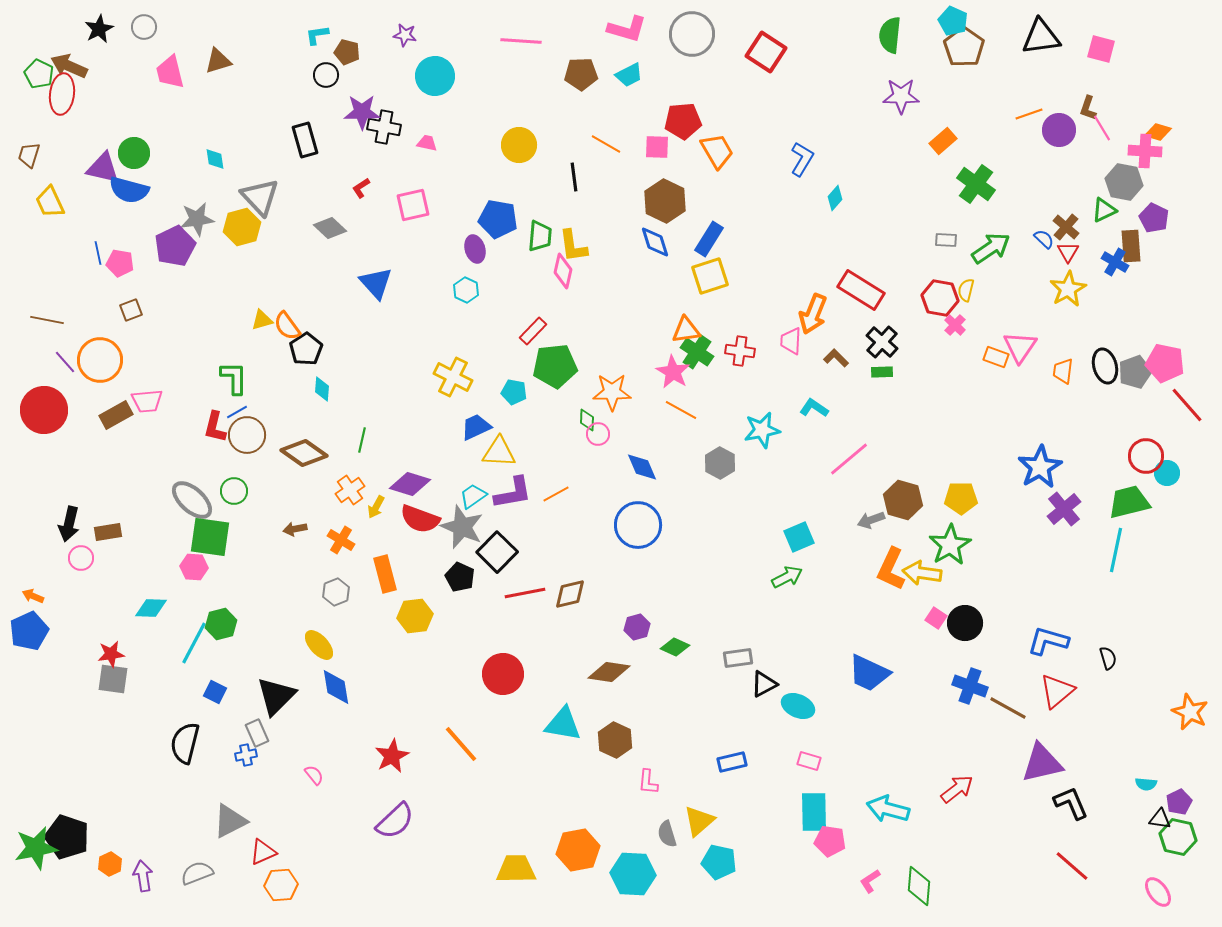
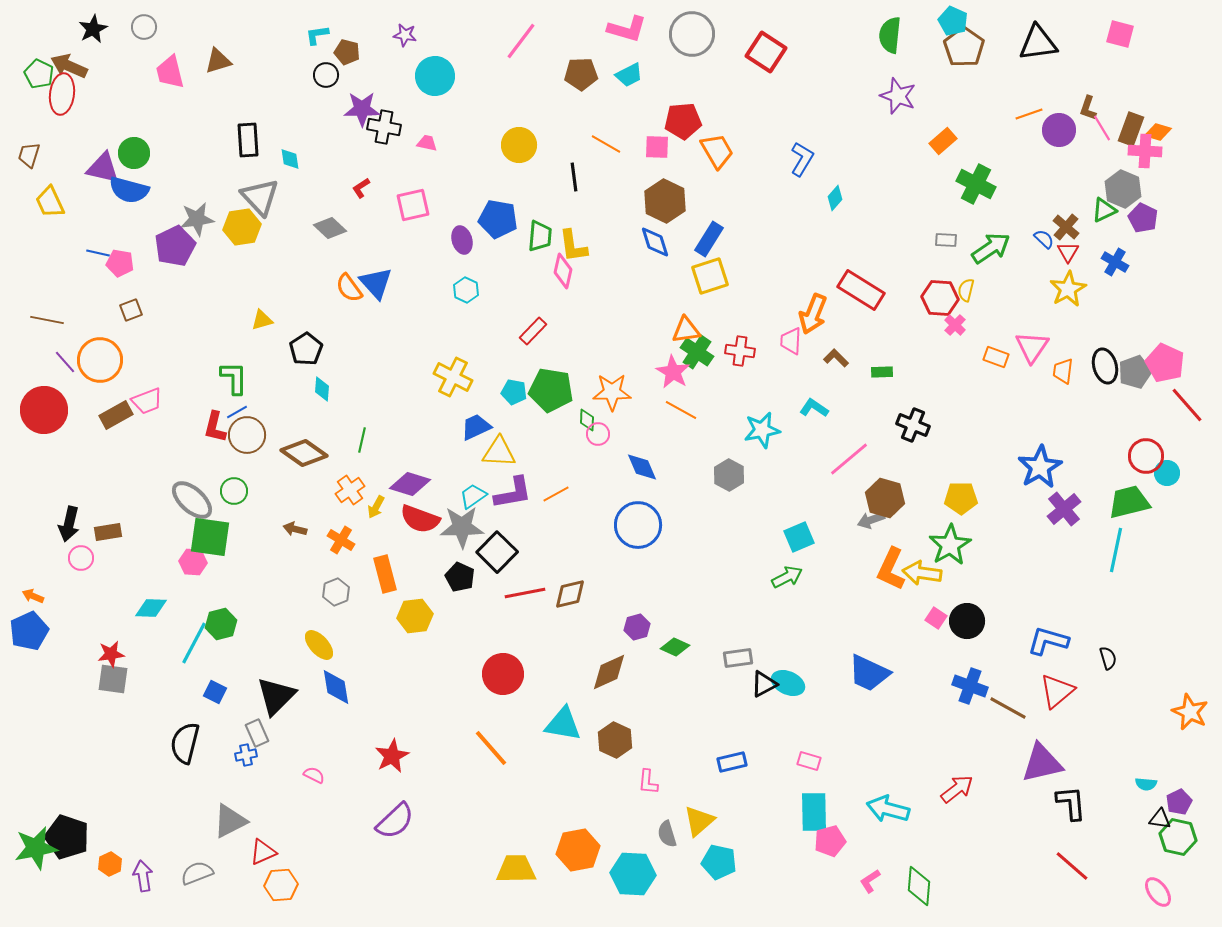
black star at (99, 29): moved 6 px left
black triangle at (1041, 37): moved 3 px left, 6 px down
pink line at (521, 41): rotated 57 degrees counterclockwise
pink square at (1101, 49): moved 19 px right, 15 px up
purple star at (901, 96): moved 3 px left; rotated 21 degrees clockwise
purple star at (362, 112): moved 3 px up
black rectangle at (305, 140): moved 57 px left; rotated 12 degrees clockwise
cyan diamond at (215, 159): moved 75 px right
gray hexagon at (1124, 182): moved 1 px left, 7 px down; rotated 12 degrees clockwise
green cross at (976, 184): rotated 9 degrees counterclockwise
purple pentagon at (1154, 218): moved 11 px left
yellow hexagon at (242, 227): rotated 6 degrees clockwise
brown rectangle at (1131, 246): moved 117 px up; rotated 24 degrees clockwise
purple ellipse at (475, 249): moved 13 px left, 9 px up
blue line at (98, 253): rotated 65 degrees counterclockwise
red hexagon at (940, 298): rotated 6 degrees counterclockwise
orange semicircle at (287, 326): moved 62 px right, 38 px up
black cross at (882, 342): moved 31 px right, 83 px down; rotated 20 degrees counterclockwise
pink triangle at (1020, 347): moved 12 px right
pink pentagon at (1165, 363): rotated 12 degrees clockwise
green pentagon at (555, 366): moved 4 px left, 24 px down; rotated 15 degrees clockwise
pink trapezoid at (147, 401): rotated 16 degrees counterclockwise
gray hexagon at (720, 463): moved 9 px right, 12 px down
brown hexagon at (903, 500): moved 18 px left, 2 px up
gray star at (462, 527): rotated 24 degrees counterclockwise
brown arrow at (295, 529): rotated 25 degrees clockwise
pink hexagon at (194, 567): moved 1 px left, 5 px up
black circle at (965, 623): moved 2 px right, 2 px up
brown diamond at (609, 672): rotated 33 degrees counterclockwise
cyan ellipse at (798, 706): moved 10 px left, 23 px up
orange line at (461, 744): moved 30 px right, 4 px down
pink semicircle at (314, 775): rotated 25 degrees counterclockwise
black L-shape at (1071, 803): rotated 18 degrees clockwise
pink pentagon at (830, 841): rotated 24 degrees counterclockwise
